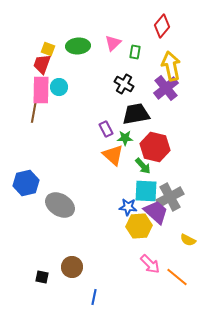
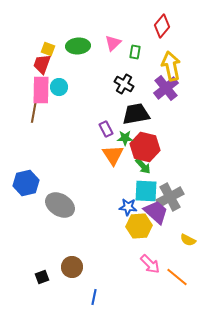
red hexagon: moved 10 px left
orange triangle: rotated 15 degrees clockwise
black square: rotated 32 degrees counterclockwise
